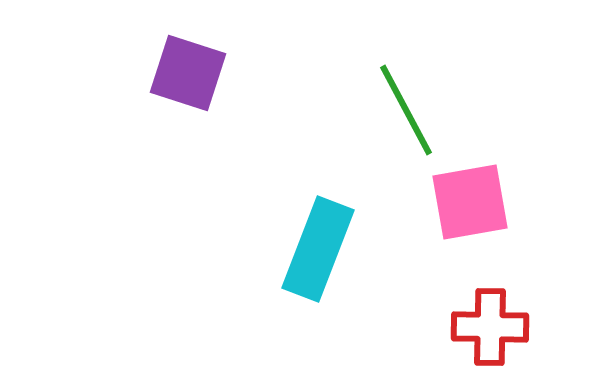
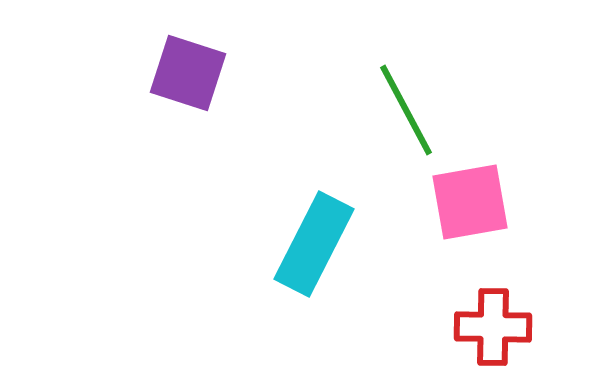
cyan rectangle: moved 4 px left, 5 px up; rotated 6 degrees clockwise
red cross: moved 3 px right
